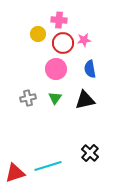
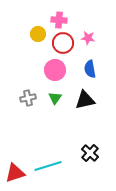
pink star: moved 4 px right, 2 px up; rotated 16 degrees clockwise
pink circle: moved 1 px left, 1 px down
